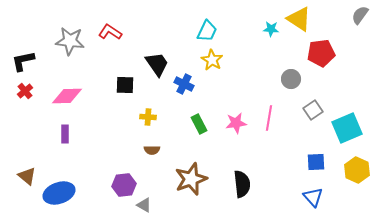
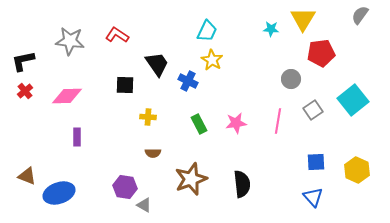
yellow triangle: moved 4 px right; rotated 28 degrees clockwise
red L-shape: moved 7 px right, 3 px down
blue cross: moved 4 px right, 3 px up
pink line: moved 9 px right, 3 px down
cyan square: moved 6 px right, 28 px up; rotated 16 degrees counterclockwise
purple rectangle: moved 12 px right, 3 px down
brown semicircle: moved 1 px right, 3 px down
brown triangle: rotated 18 degrees counterclockwise
purple hexagon: moved 1 px right, 2 px down; rotated 15 degrees clockwise
